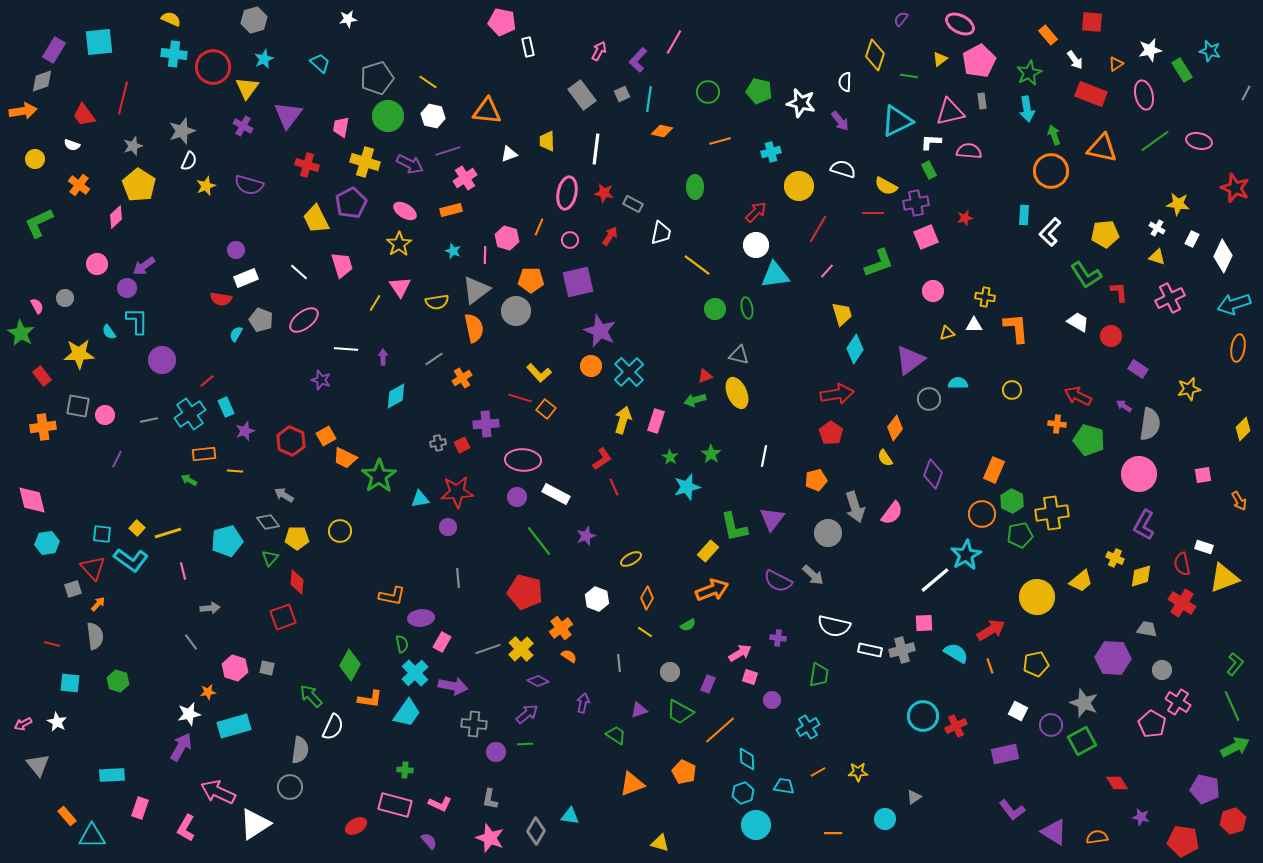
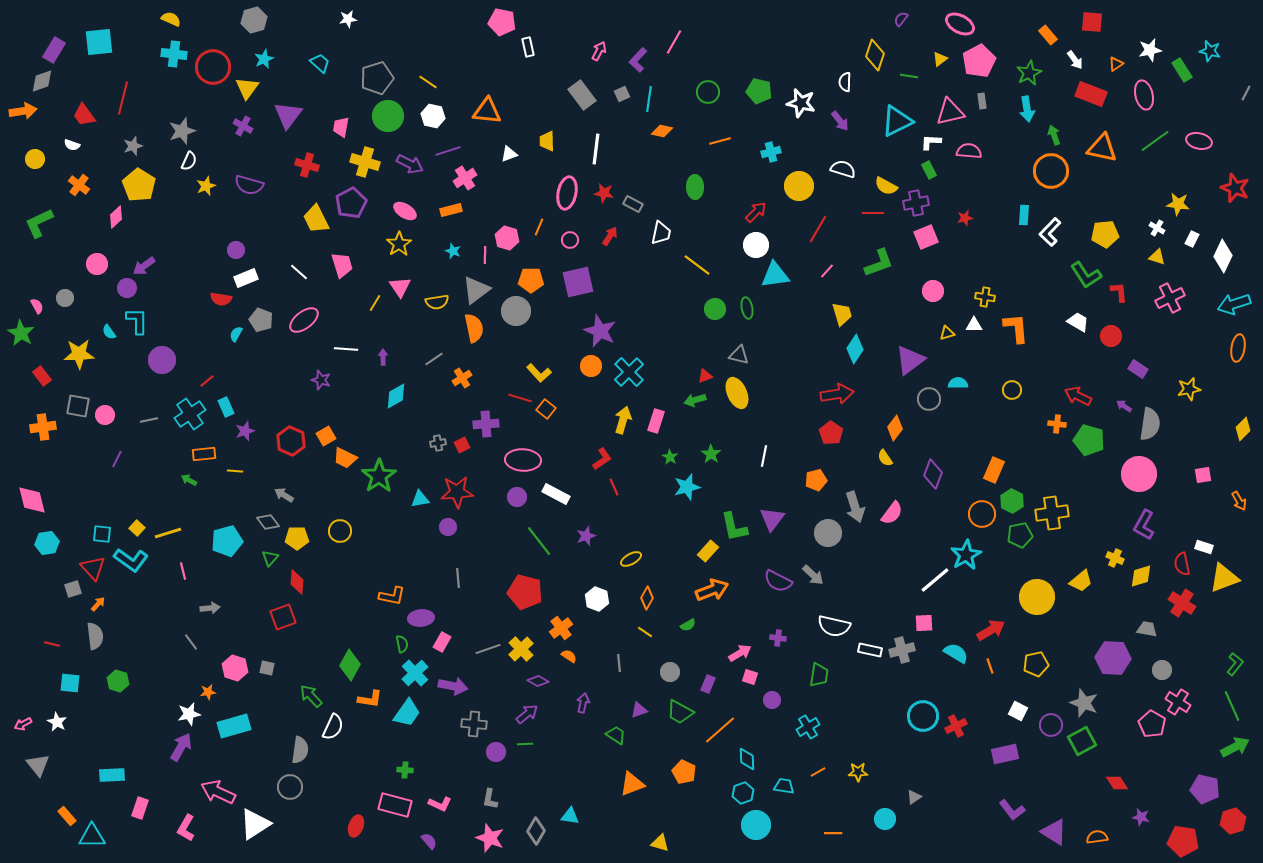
red ellipse at (356, 826): rotated 40 degrees counterclockwise
